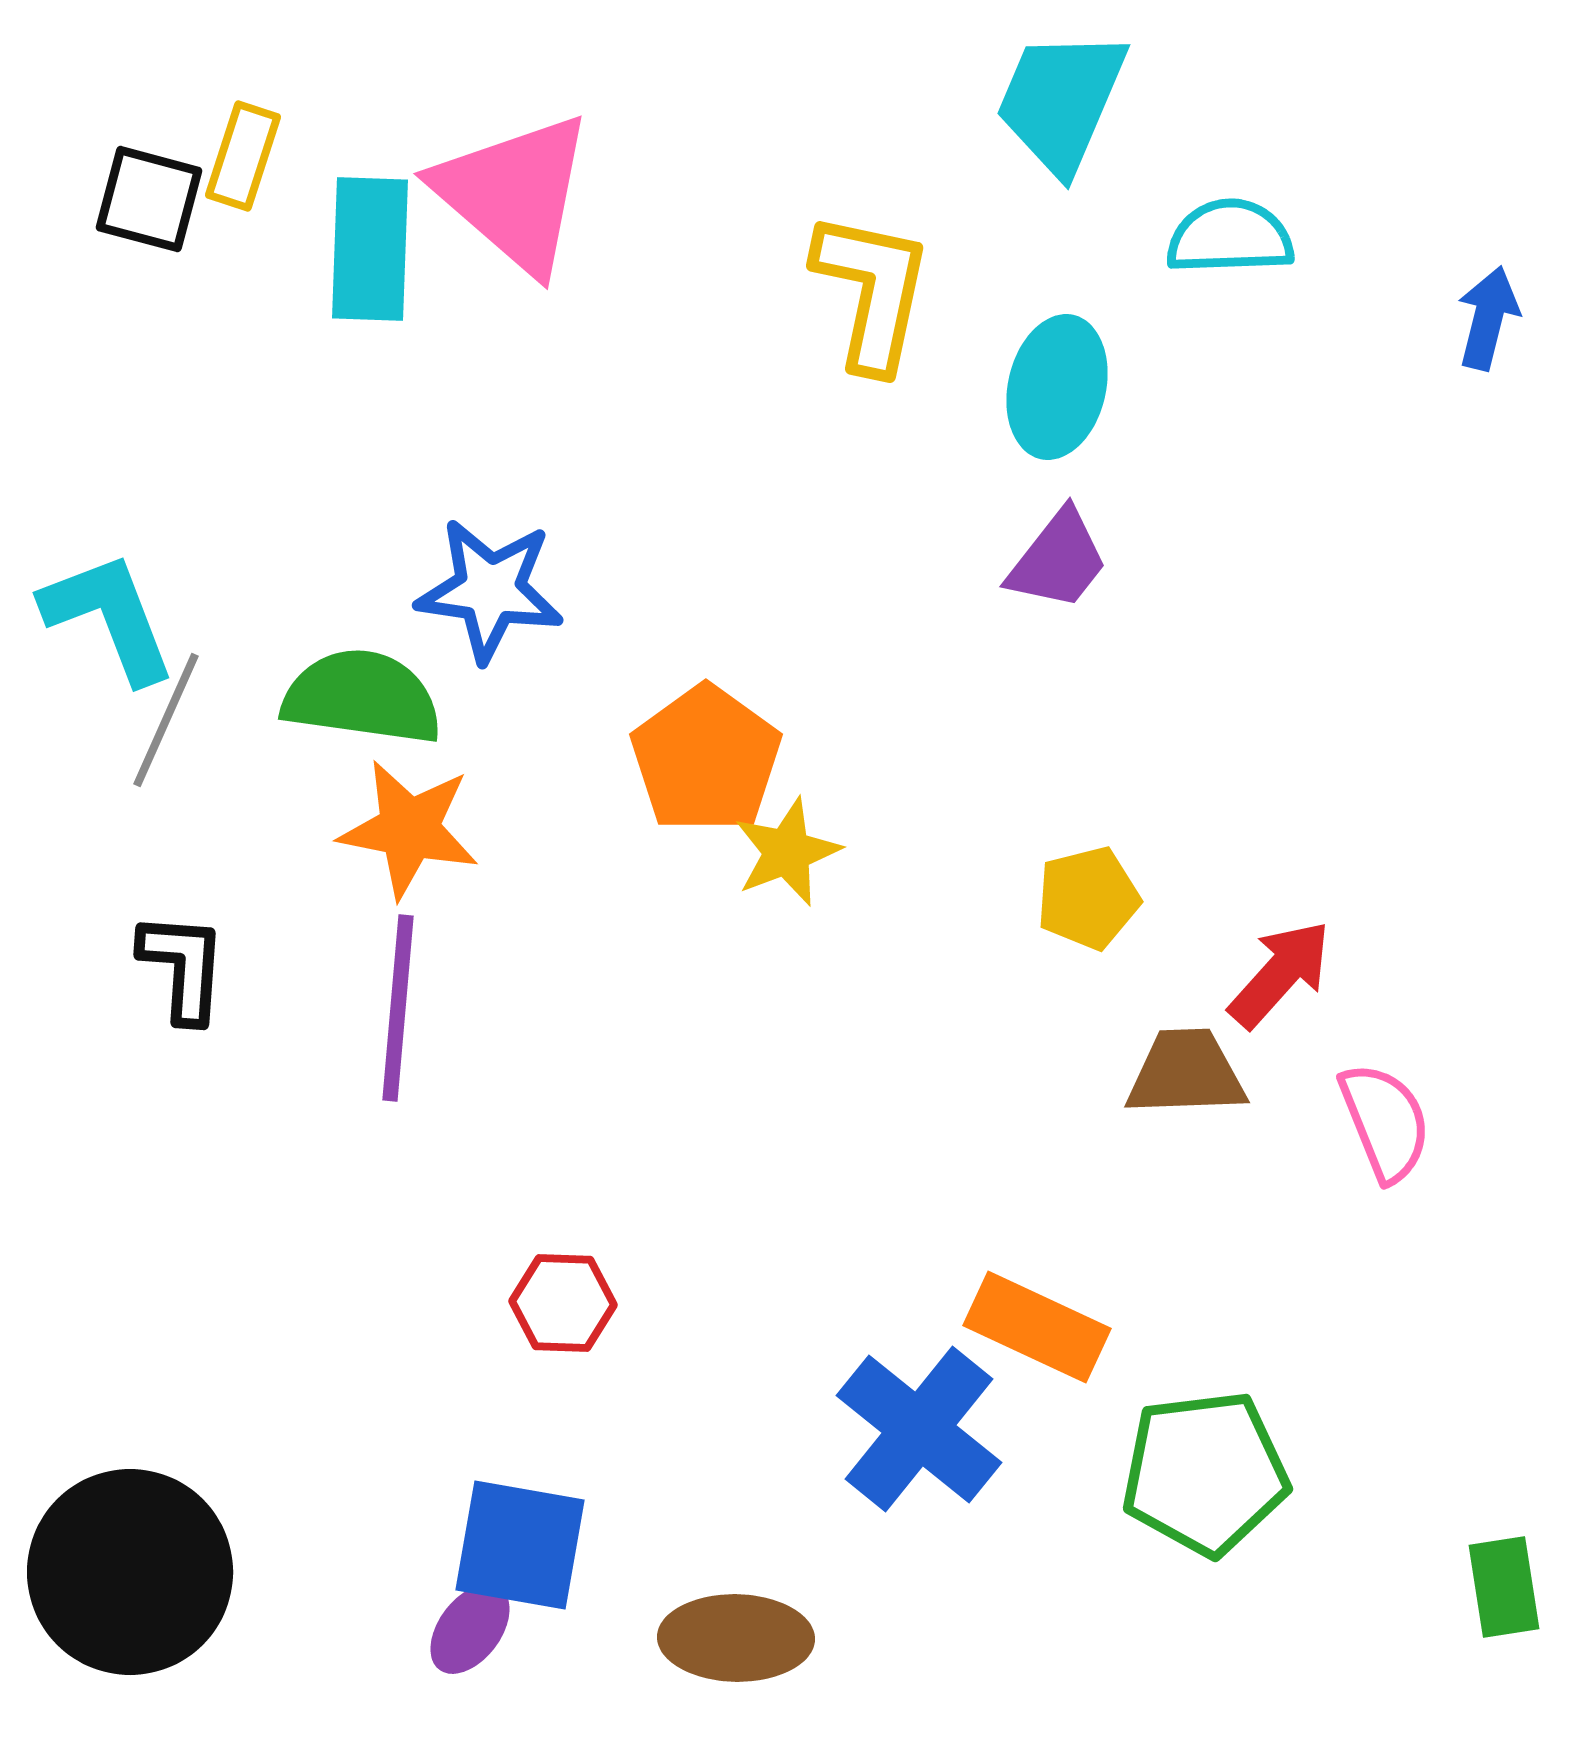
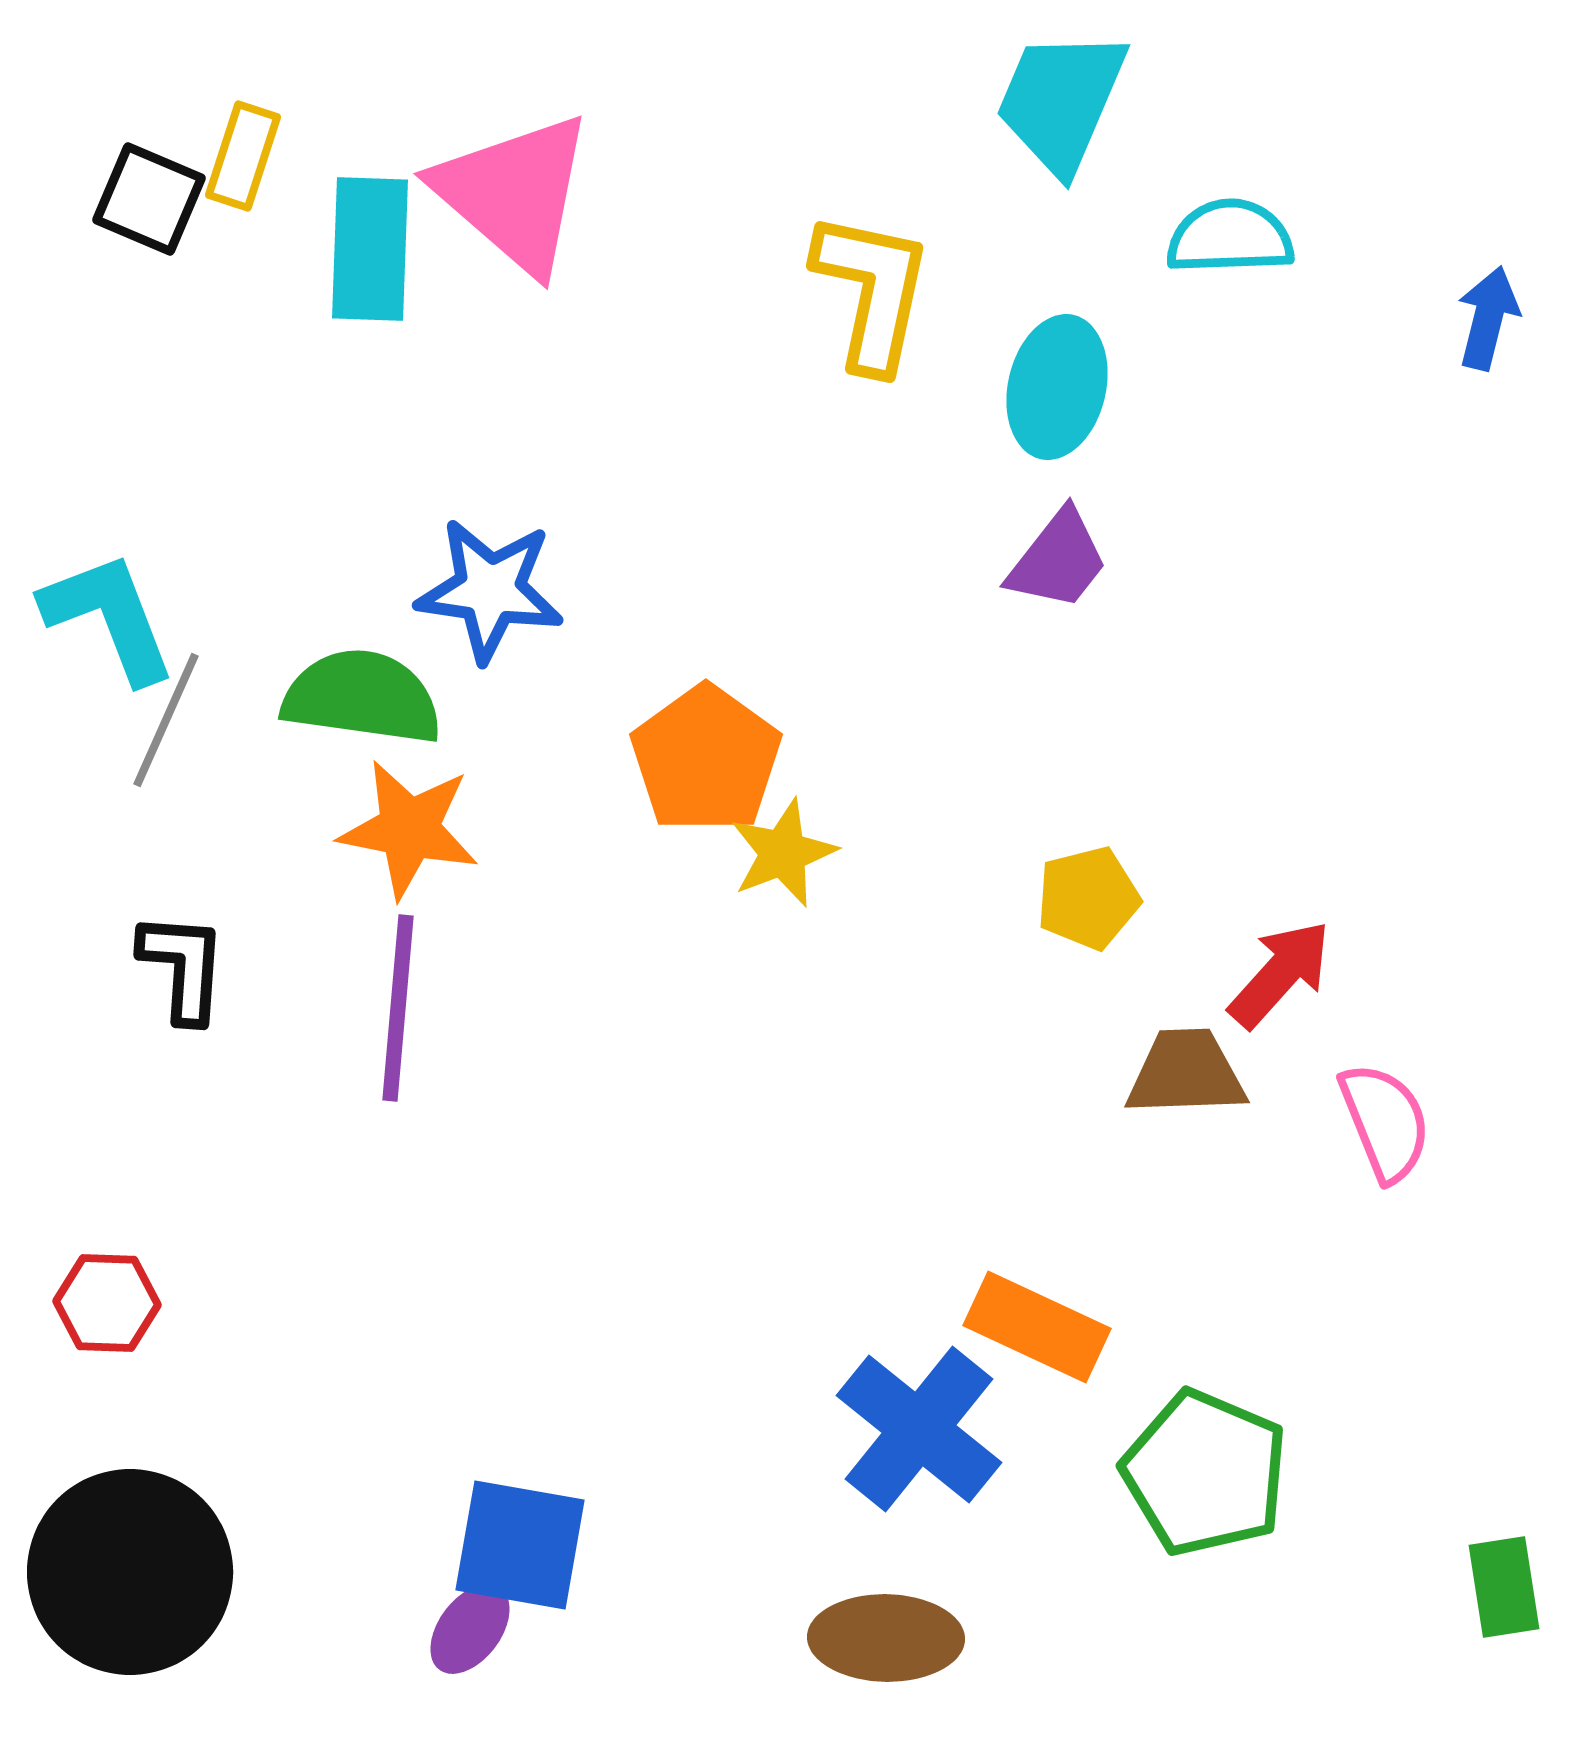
black square: rotated 8 degrees clockwise
yellow star: moved 4 px left, 1 px down
red hexagon: moved 456 px left
green pentagon: rotated 30 degrees clockwise
brown ellipse: moved 150 px right
